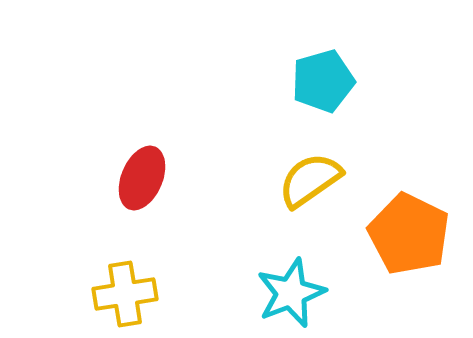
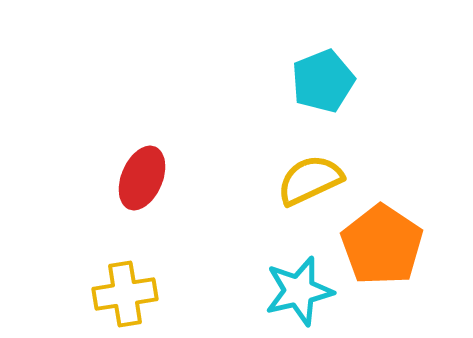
cyan pentagon: rotated 6 degrees counterclockwise
yellow semicircle: rotated 10 degrees clockwise
orange pentagon: moved 27 px left, 11 px down; rotated 8 degrees clockwise
cyan star: moved 8 px right, 2 px up; rotated 8 degrees clockwise
